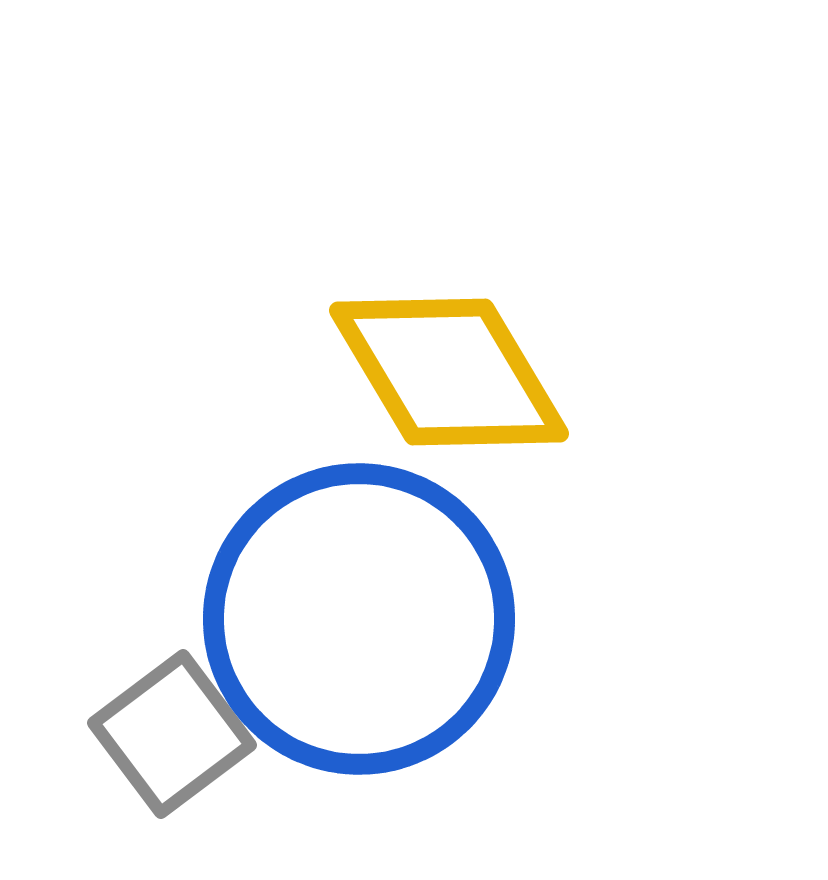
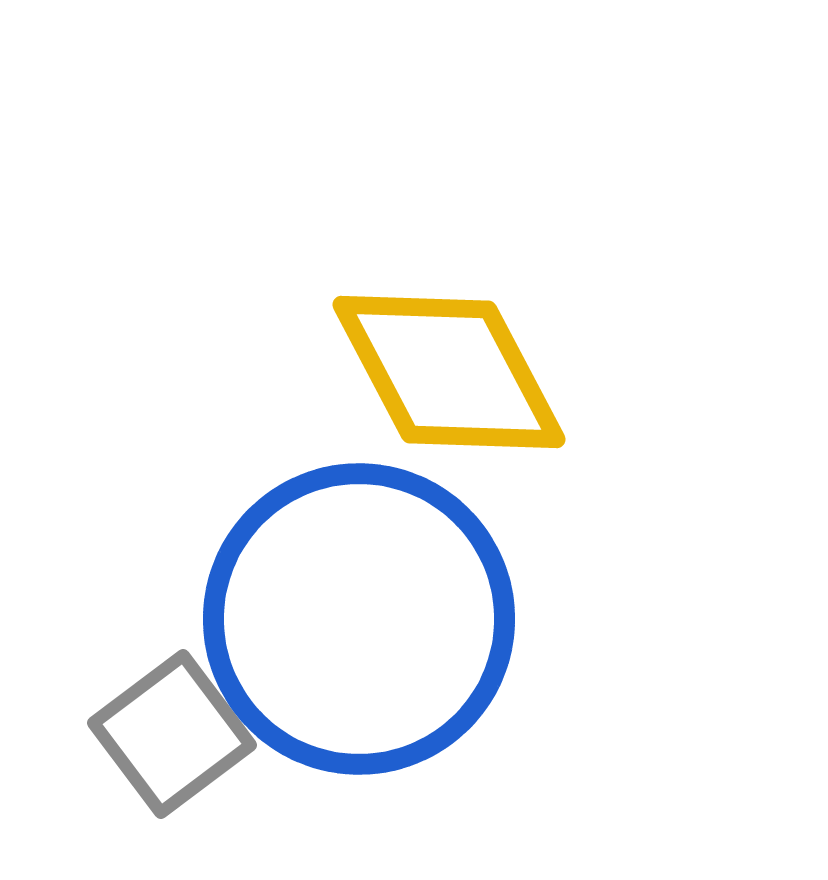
yellow diamond: rotated 3 degrees clockwise
